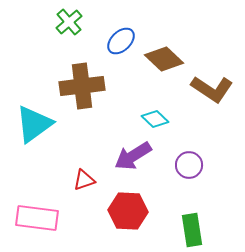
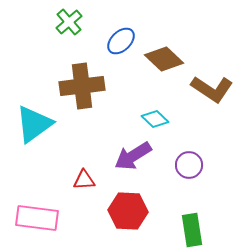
red triangle: rotated 15 degrees clockwise
